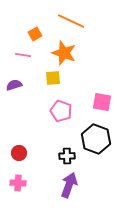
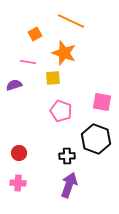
pink line: moved 5 px right, 7 px down
